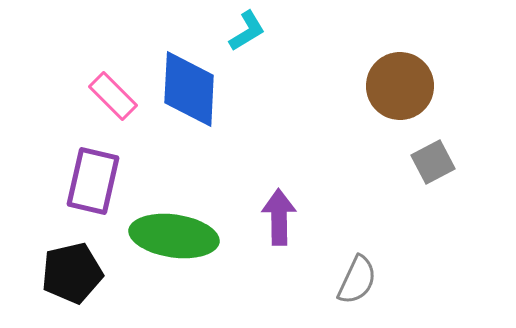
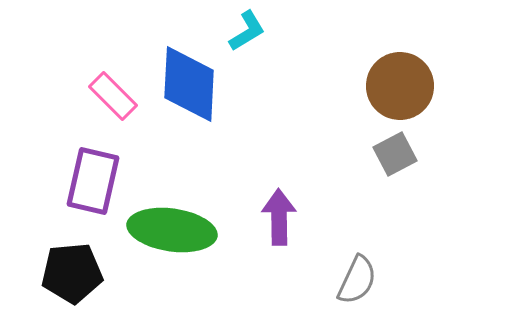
blue diamond: moved 5 px up
gray square: moved 38 px left, 8 px up
green ellipse: moved 2 px left, 6 px up
black pentagon: rotated 8 degrees clockwise
